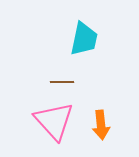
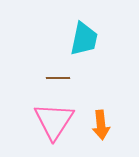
brown line: moved 4 px left, 4 px up
pink triangle: rotated 15 degrees clockwise
